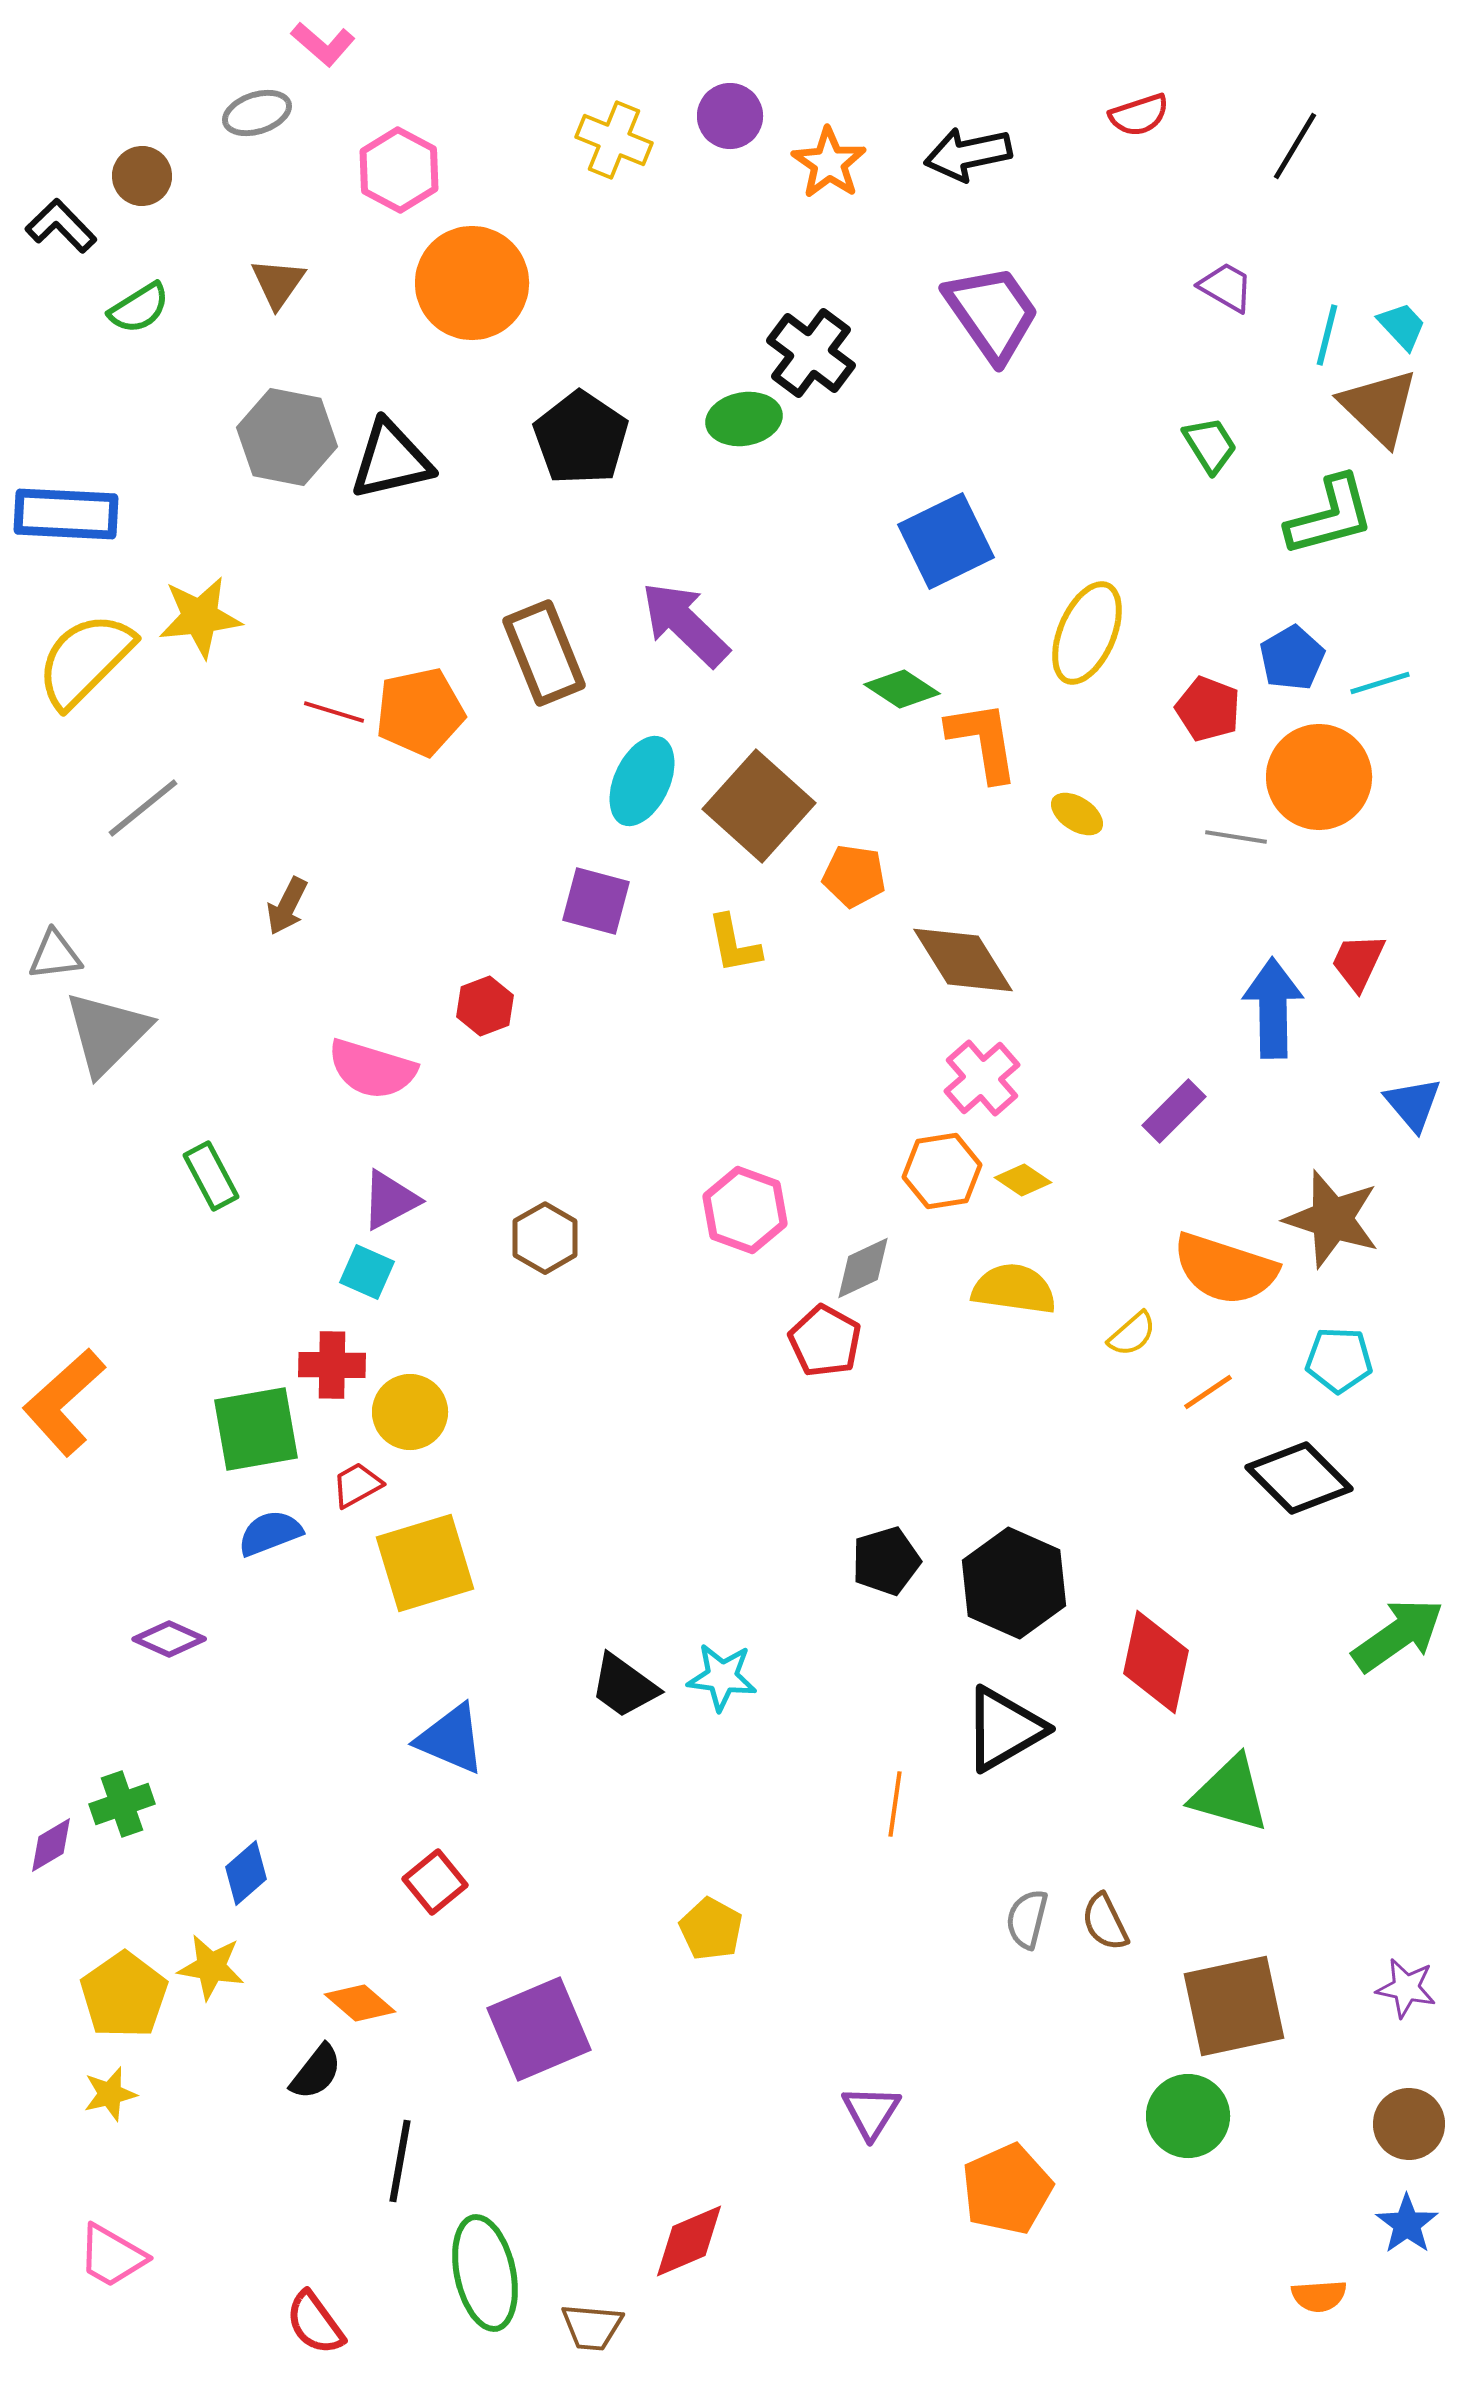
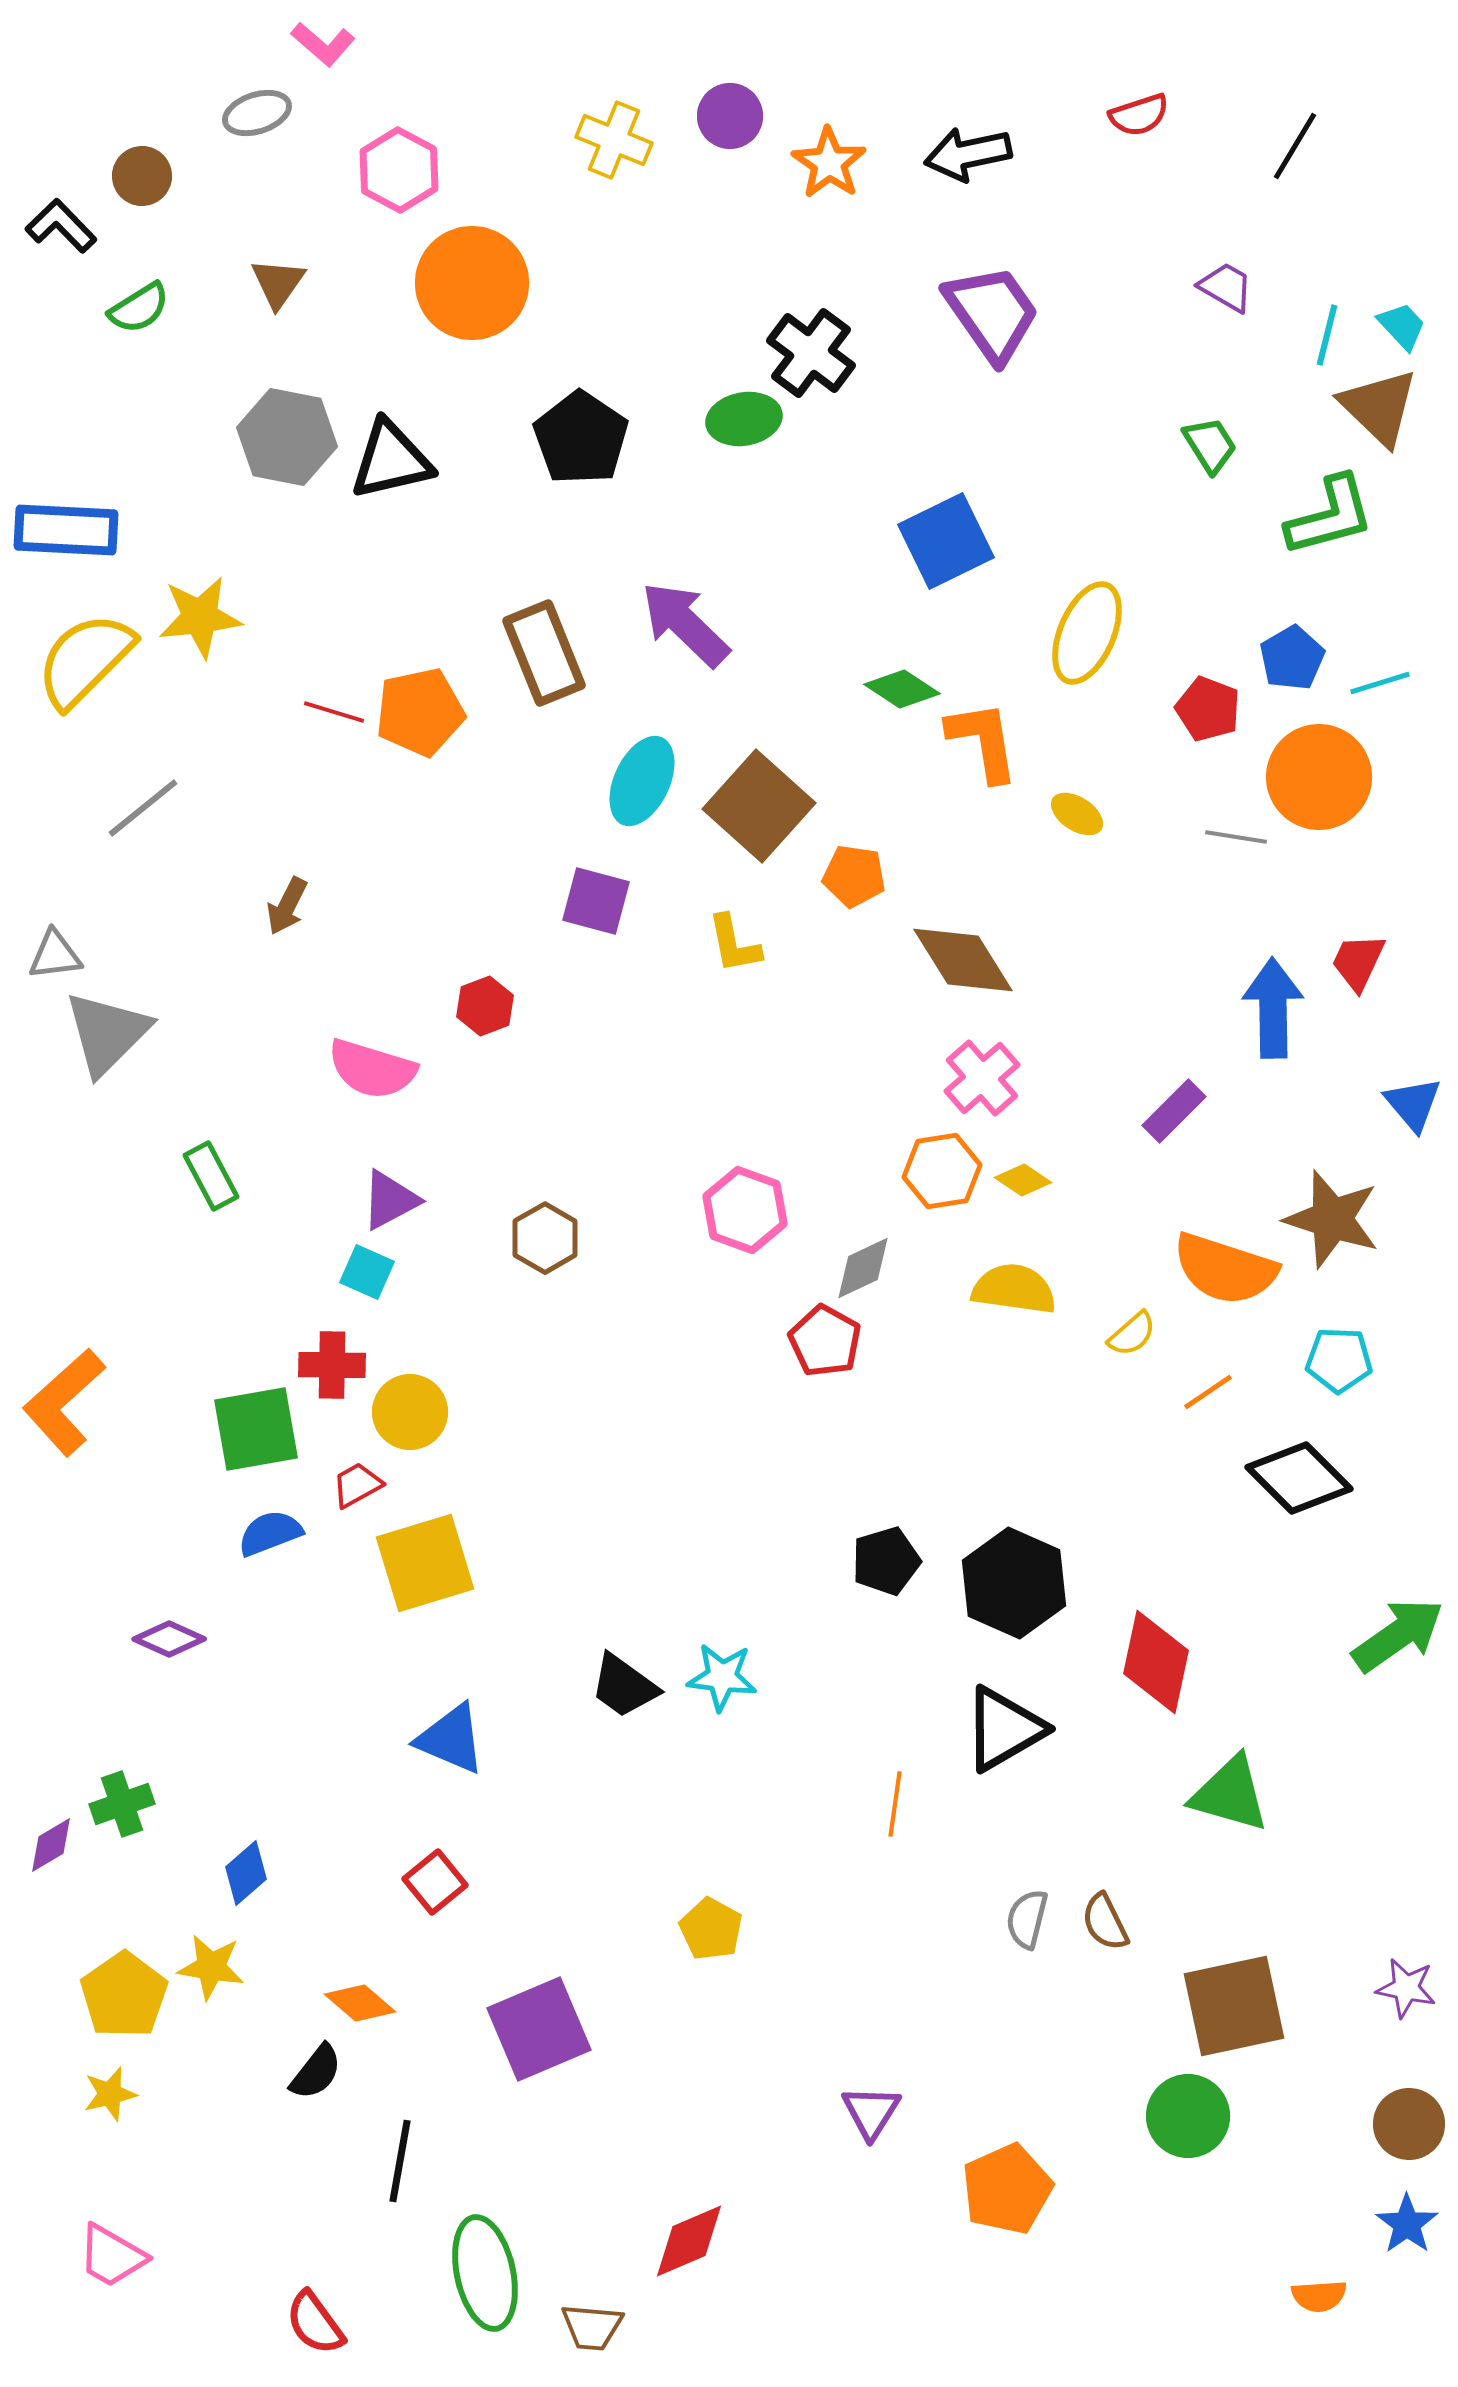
blue rectangle at (66, 514): moved 16 px down
